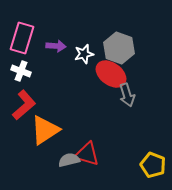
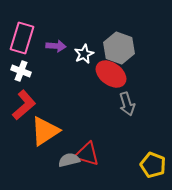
white star: rotated 12 degrees counterclockwise
gray arrow: moved 9 px down
orange triangle: moved 1 px down
